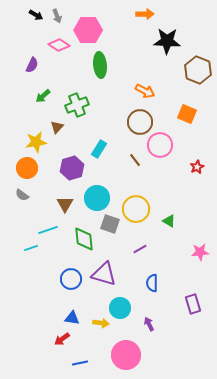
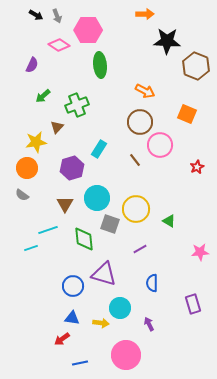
brown hexagon at (198, 70): moved 2 px left, 4 px up
blue circle at (71, 279): moved 2 px right, 7 px down
